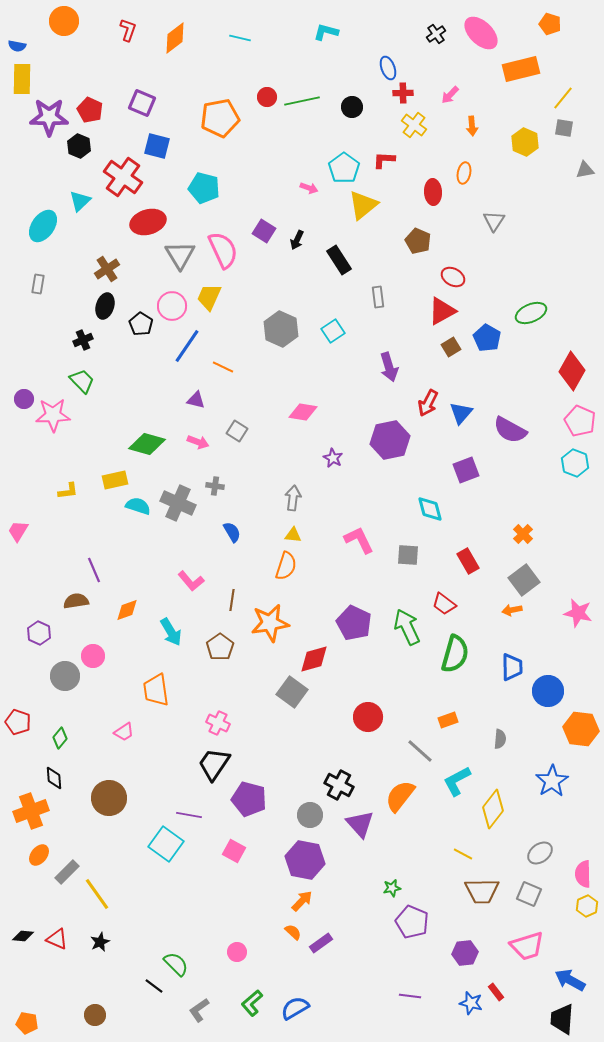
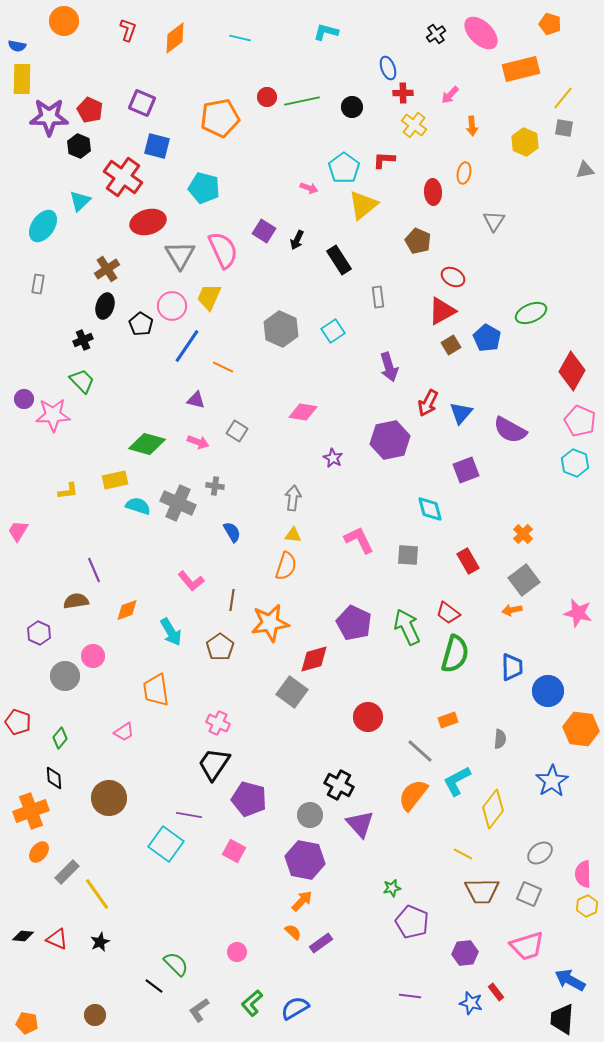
brown square at (451, 347): moved 2 px up
red trapezoid at (444, 604): moved 4 px right, 9 px down
orange semicircle at (400, 796): moved 13 px right, 1 px up
orange ellipse at (39, 855): moved 3 px up
